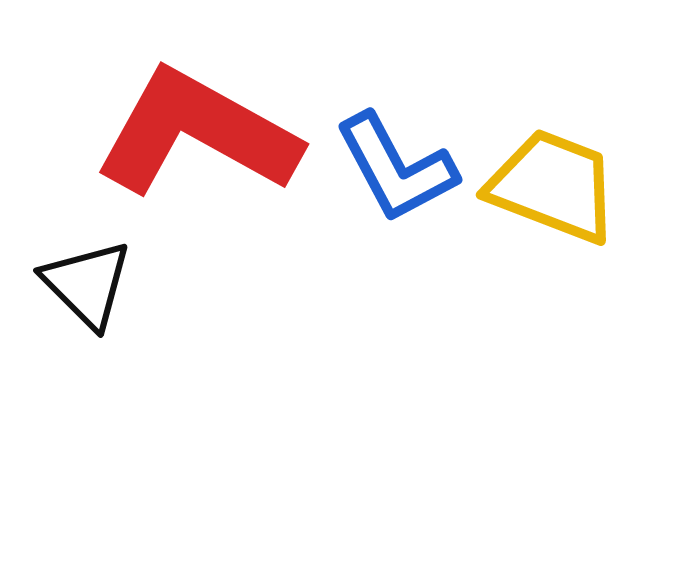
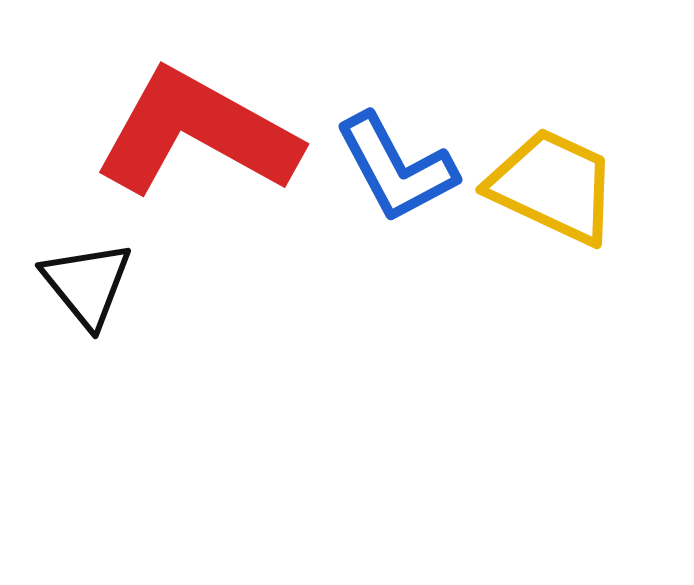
yellow trapezoid: rotated 4 degrees clockwise
black triangle: rotated 6 degrees clockwise
